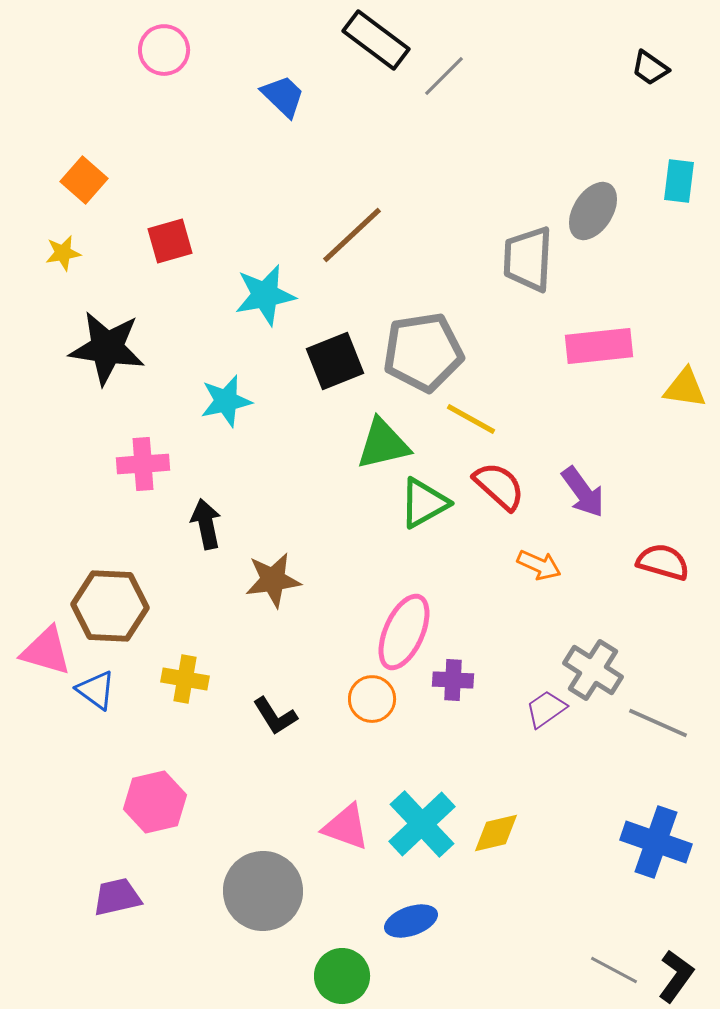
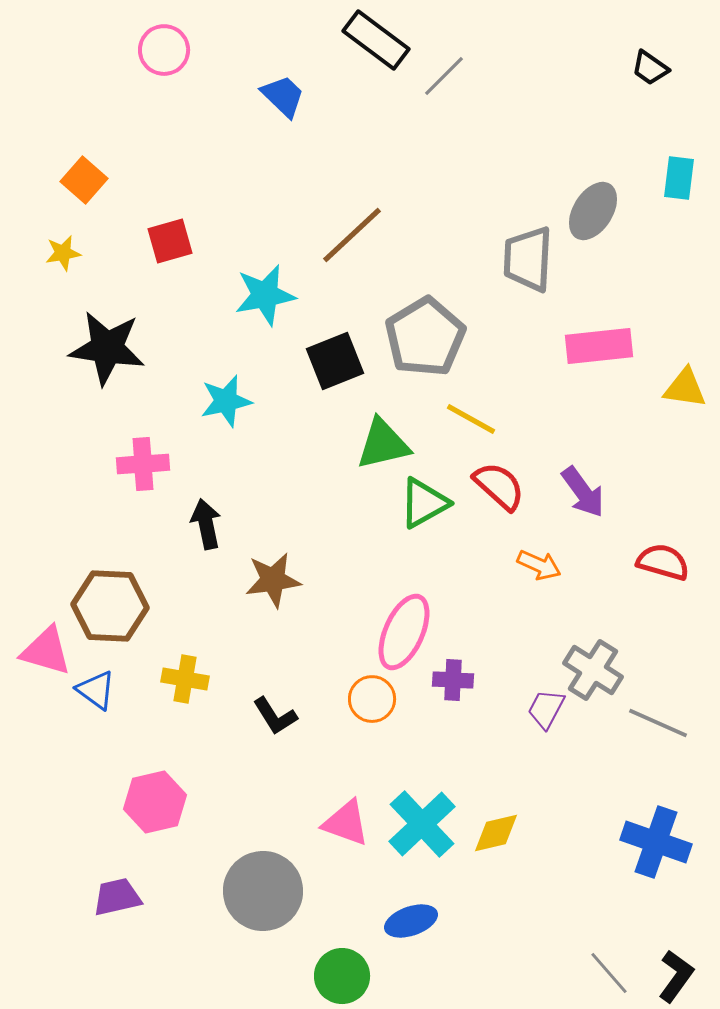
cyan rectangle at (679, 181): moved 3 px up
gray pentagon at (423, 352): moved 2 px right, 15 px up; rotated 22 degrees counterclockwise
purple trapezoid at (546, 709): rotated 27 degrees counterclockwise
pink triangle at (346, 827): moved 4 px up
gray line at (614, 970): moved 5 px left, 3 px down; rotated 21 degrees clockwise
